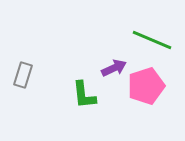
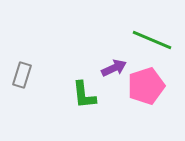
gray rectangle: moved 1 px left
